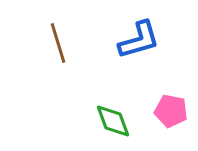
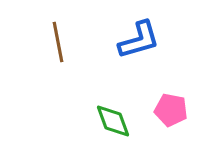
brown line: moved 1 px up; rotated 6 degrees clockwise
pink pentagon: moved 1 px up
